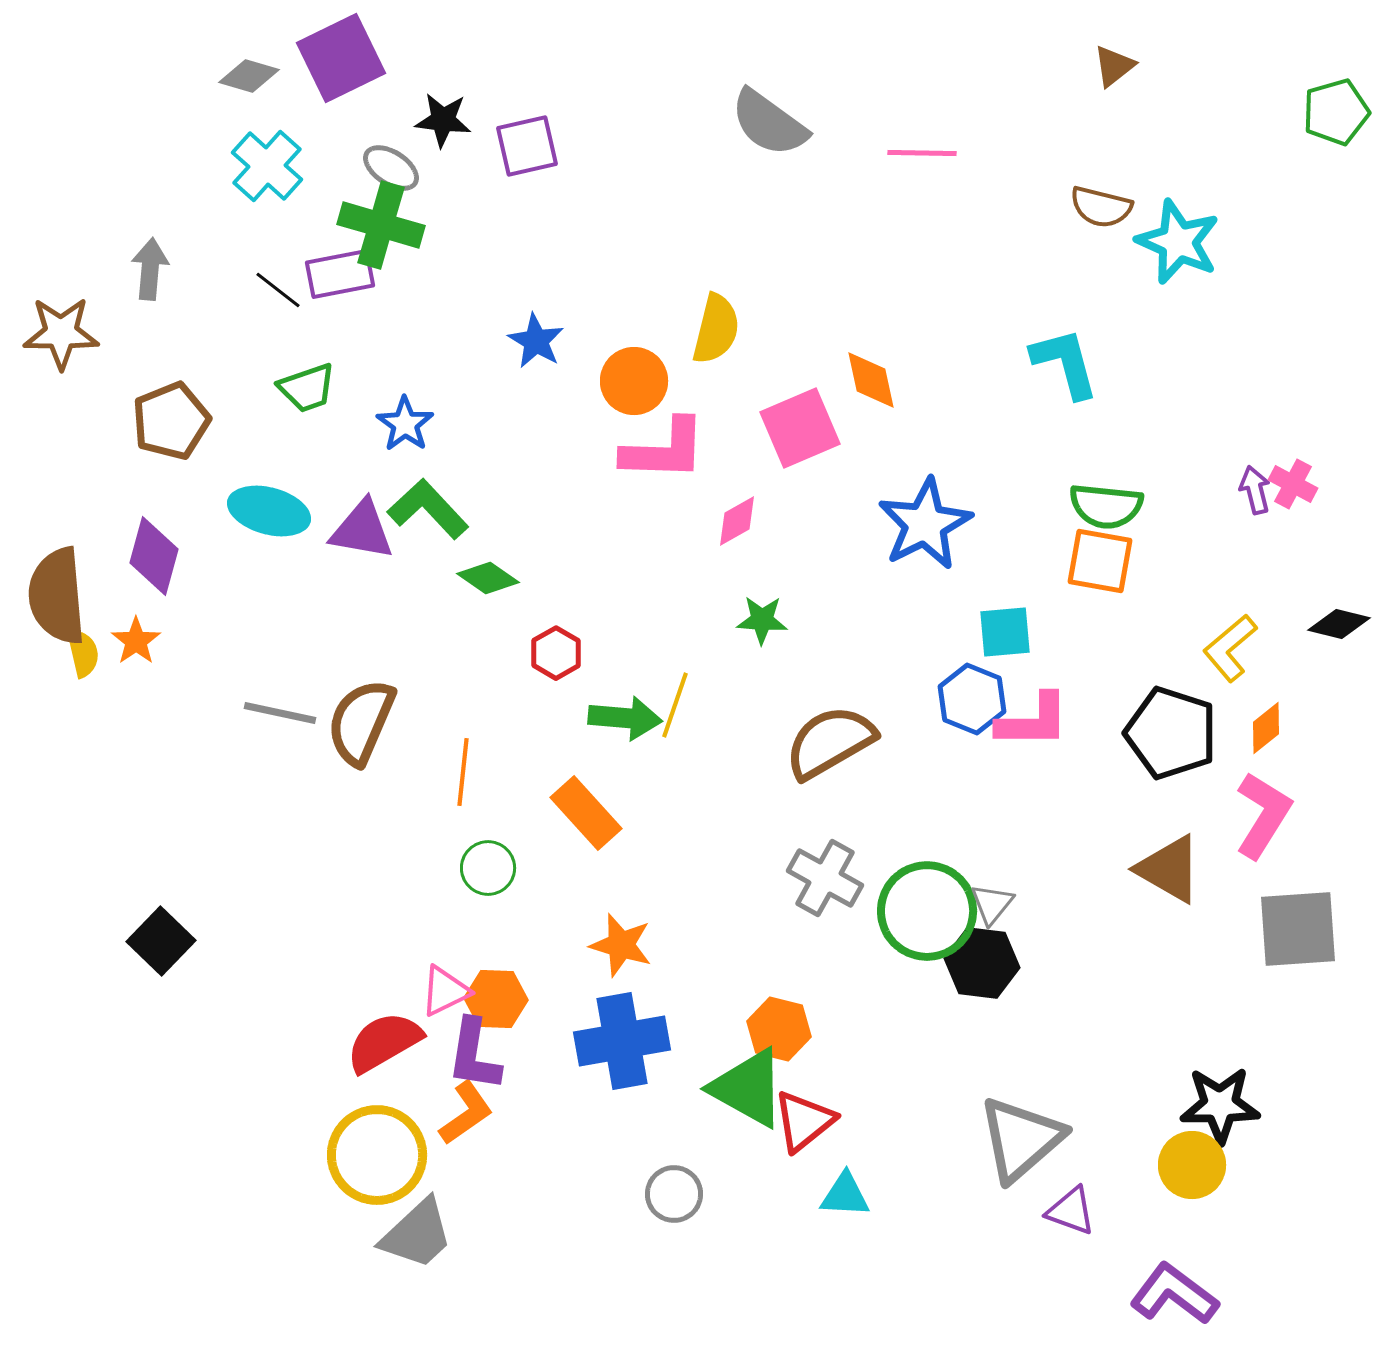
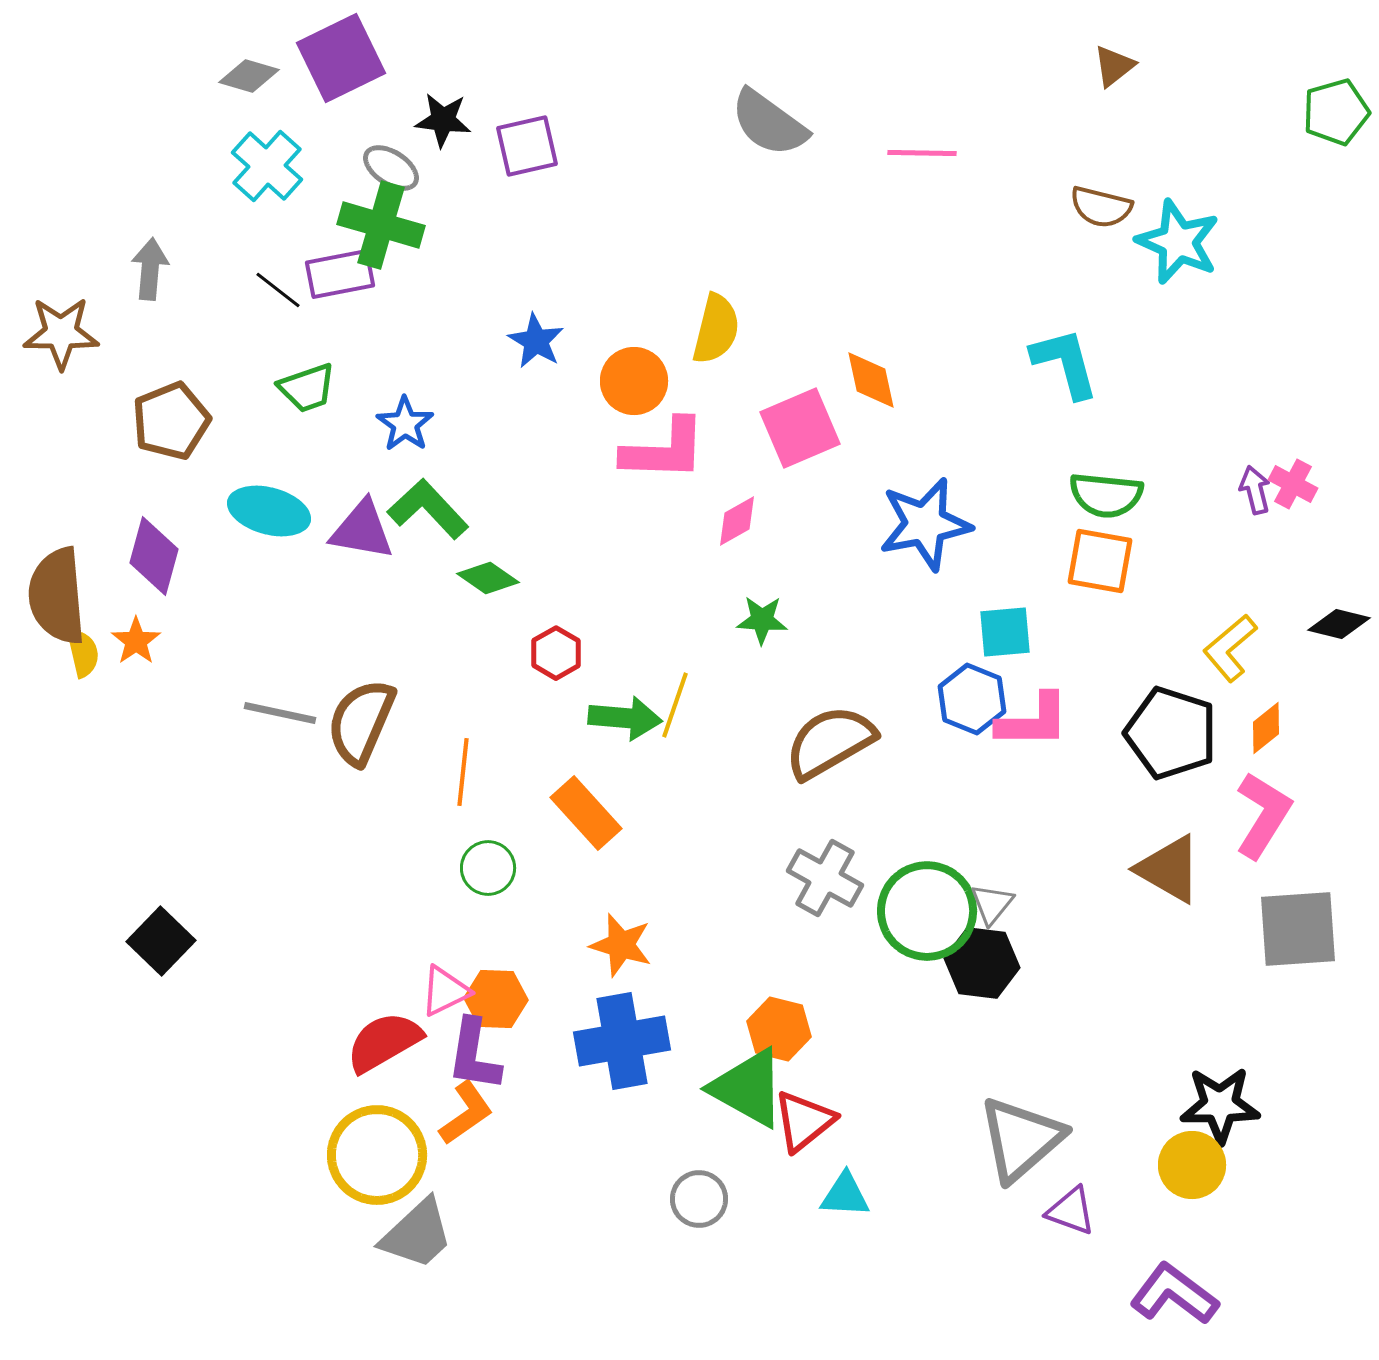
green semicircle at (1106, 506): moved 11 px up
blue star at (925, 524): rotated 16 degrees clockwise
gray circle at (674, 1194): moved 25 px right, 5 px down
